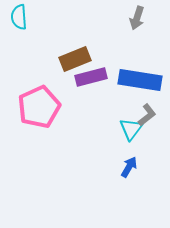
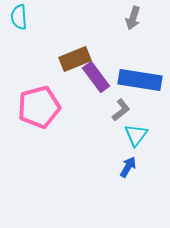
gray arrow: moved 4 px left
purple rectangle: moved 5 px right; rotated 68 degrees clockwise
pink pentagon: rotated 9 degrees clockwise
gray L-shape: moved 26 px left, 5 px up
cyan triangle: moved 5 px right, 6 px down
blue arrow: moved 1 px left
